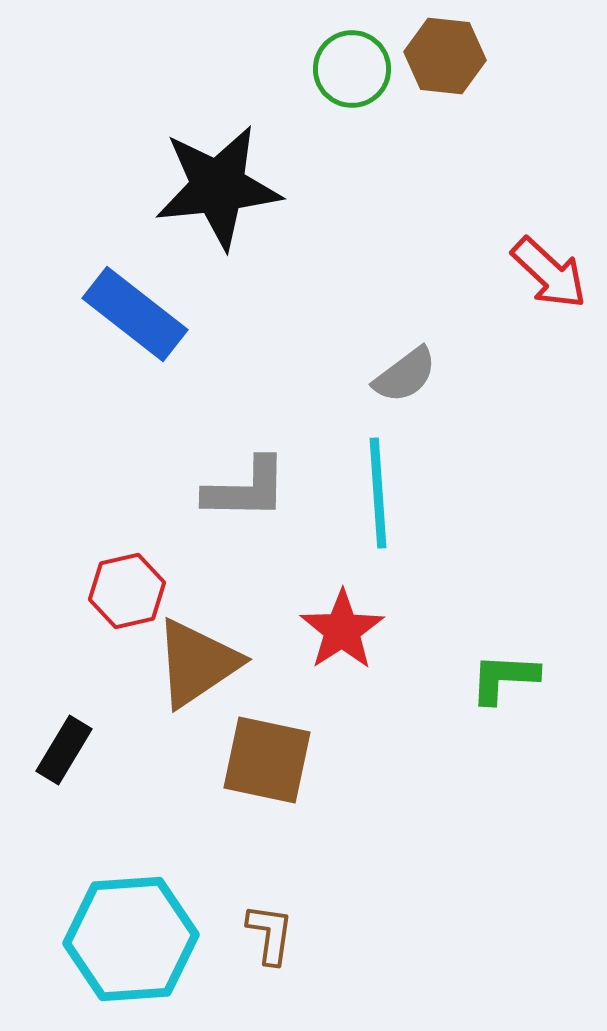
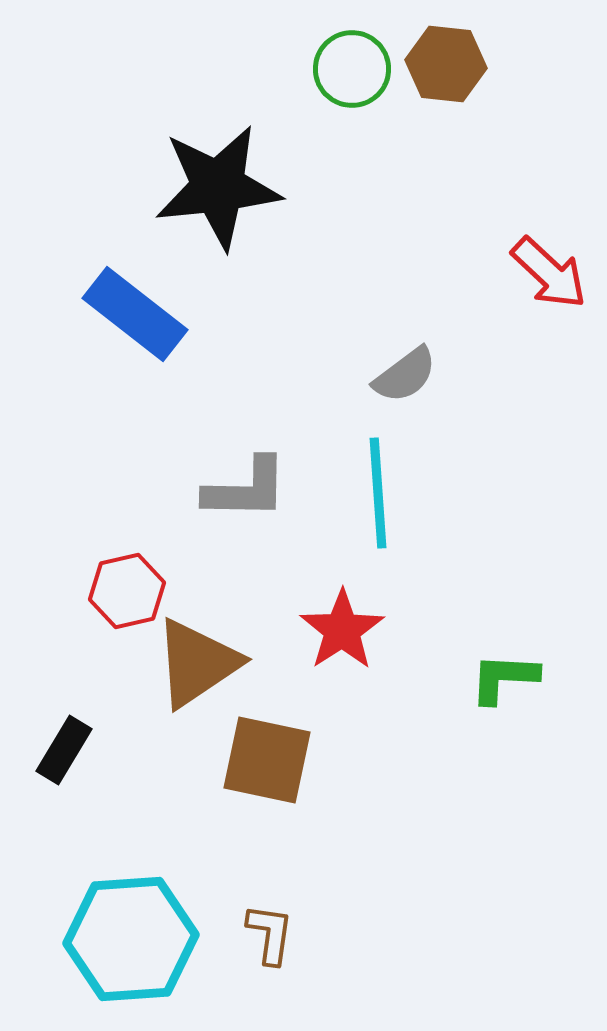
brown hexagon: moved 1 px right, 8 px down
